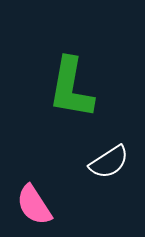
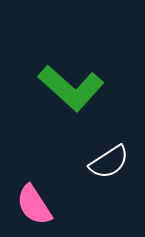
green L-shape: rotated 58 degrees counterclockwise
